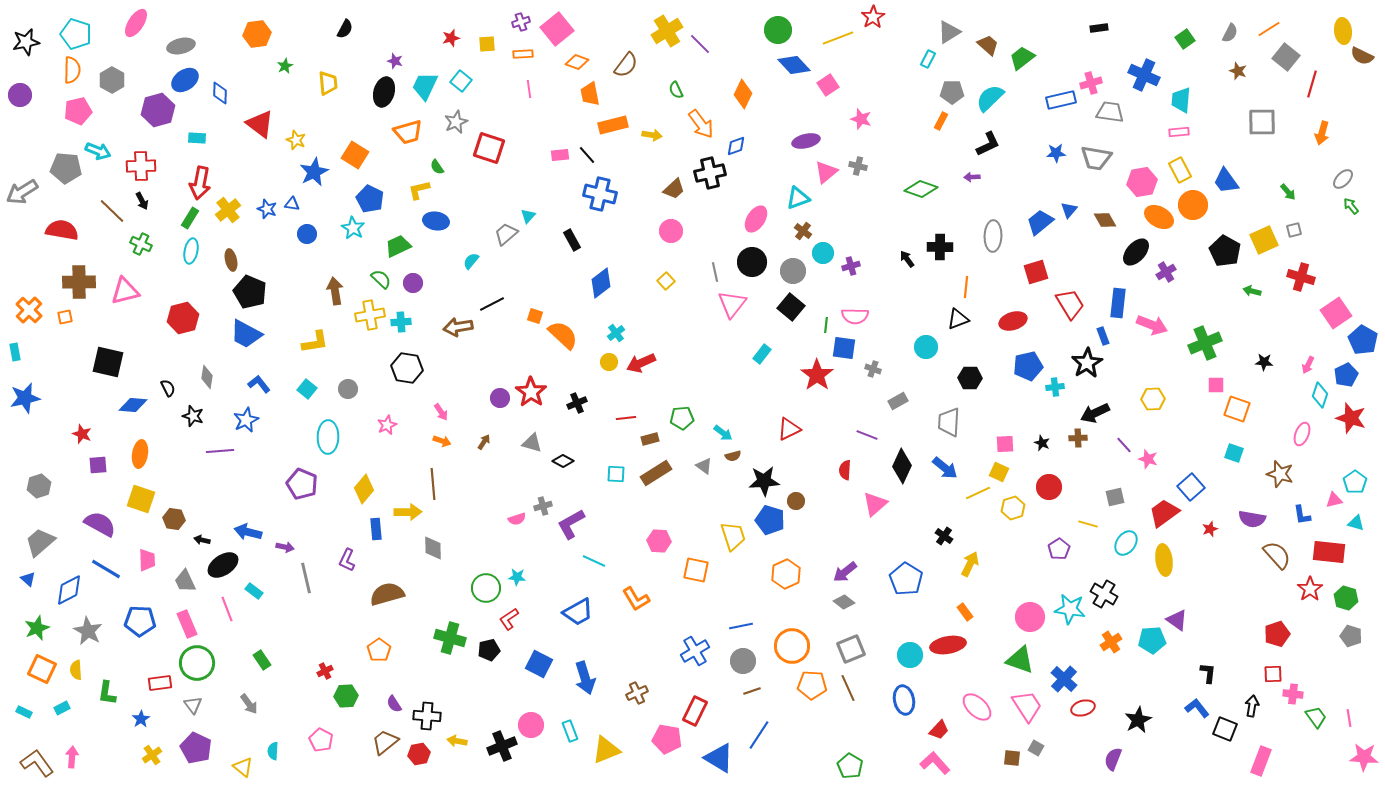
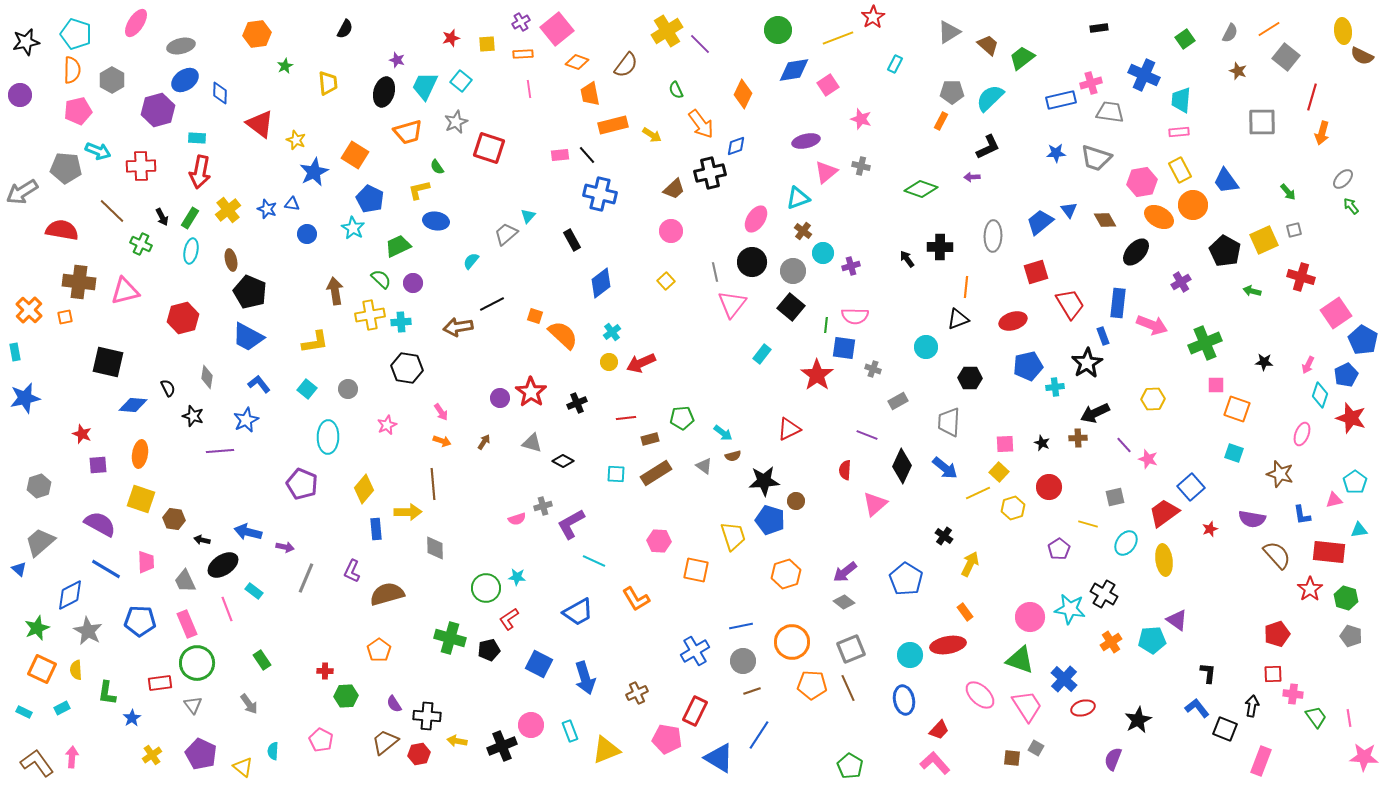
purple cross at (521, 22): rotated 12 degrees counterclockwise
cyan rectangle at (928, 59): moved 33 px left, 5 px down
purple star at (395, 61): moved 2 px right, 1 px up
blue diamond at (794, 65): moved 5 px down; rotated 56 degrees counterclockwise
red line at (1312, 84): moved 13 px down
yellow arrow at (652, 135): rotated 24 degrees clockwise
black L-shape at (988, 144): moved 3 px down
gray trapezoid at (1096, 158): rotated 8 degrees clockwise
gray cross at (858, 166): moved 3 px right
red arrow at (200, 183): moved 11 px up
black arrow at (142, 201): moved 20 px right, 16 px down
blue triangle at (1069, 210): rotated 18 degrees counterclockwise
purple cross at (1166, 272): moved 15 px right, 10 px down
brown cross at (79, 282): rotated 8 degrees clockwise
cyan cross at (616, 333): moved 4 px left, 1 px up
blue trapezoid at (246, 334): moved 2 px right, 3 px down
yellow square at (999, 472): rotated 18 degrees clockwise
cyan triangle at (1356, 523): moved 3 px right, 7 px down; rotated 24 degrees counterclockwise
gray diamond at (433, 548): moved 2 px right
pink trapezoid at (147, 560): moved 1 px left, 2 px down
purple L-shape at (347, 560): moved 5 px right, 11 px down
orange hexagon at (786, 574): rotated 8 degrees clockwise
gray line at (306, 578): rotated 36 degrees clockwise
blue triangle at (28, 579): moved 9 px left, 10 px up
blue diamond at (69, 590): moved 1 px right, 5 px down
orange circle at (792, 646): moved 4 px up
red cross at (325, 671): rotated 28 degrees clockwise
pink ellipse at (977, 707): moved 3 px right, 12 px up
blue star at (141, 719): moved 9 px left, 1 px up
purple pentagon at (196, 748): moved 5 px right, 6 px down
